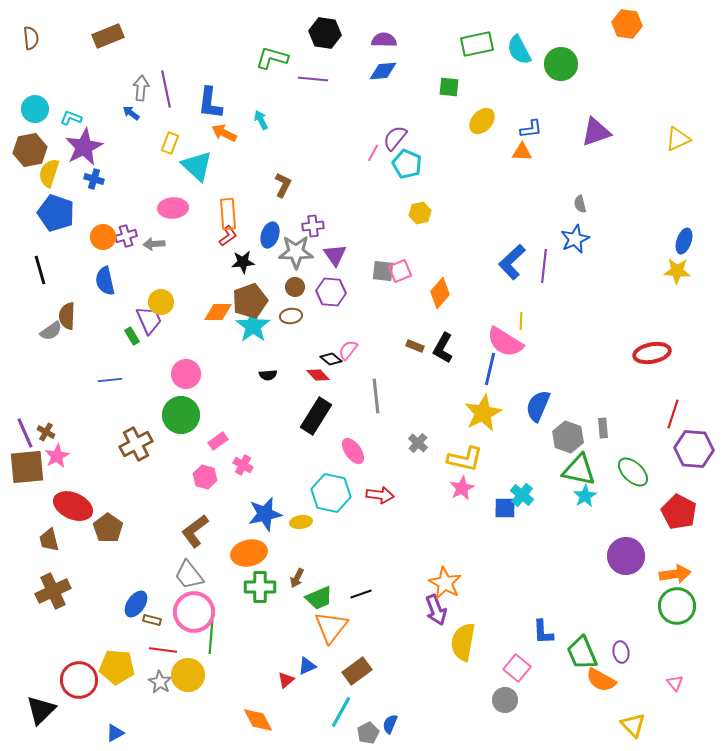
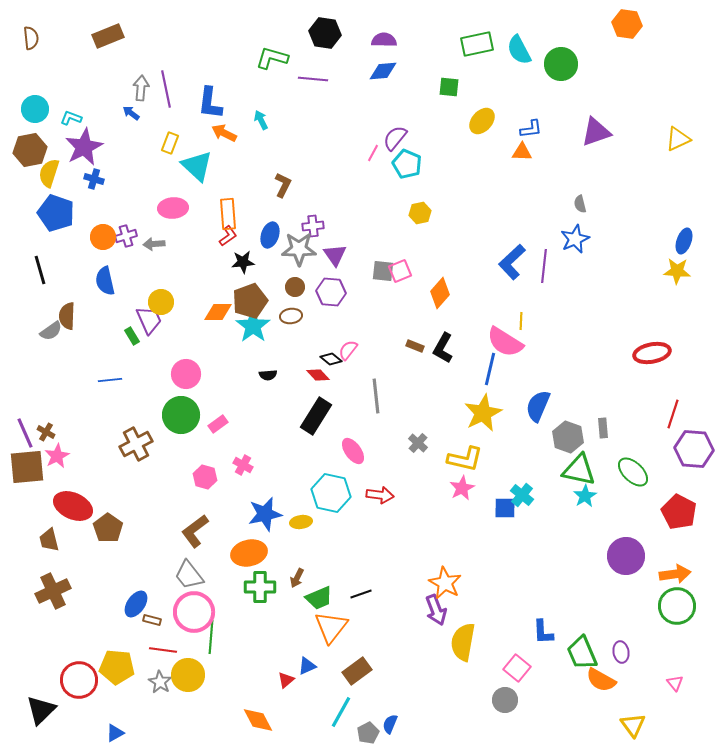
gray star at (296, 252): moved 3 px right, 3 px up
pink rectangle at (218, 441): moved 17 px up
yellow triangle at (633, 725): rotated 8 degrees clockwise
